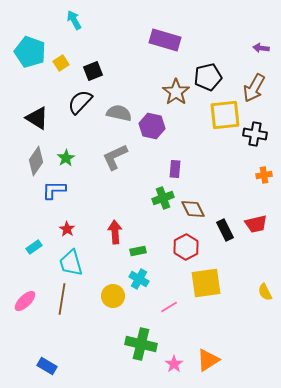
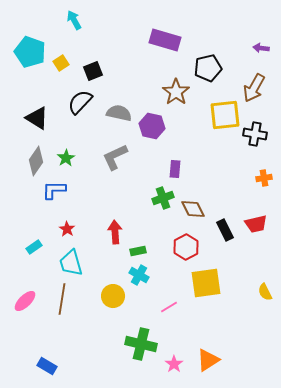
black pentagon at (208, 77): moved 9 px up
orange cross at (264, 175): moved 3 px down
cyan cross at (139, 279): moved 4 px up
